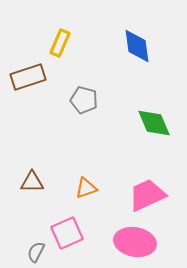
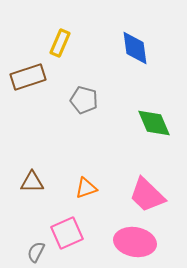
blue diamond: moved 2 px left, 2 px down
pink trapezoid: rotated 111 degrees counterclockwise
